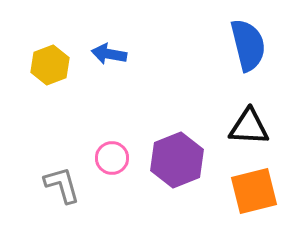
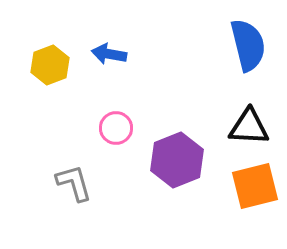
pink circle: moved 4 px right, 30 px up
gray L-shape: moved 12 px right, 2 px up
orange square: moved 1 px right, 5 px up
